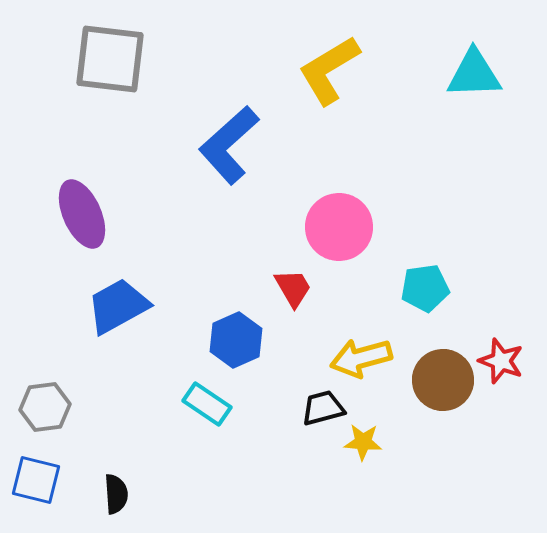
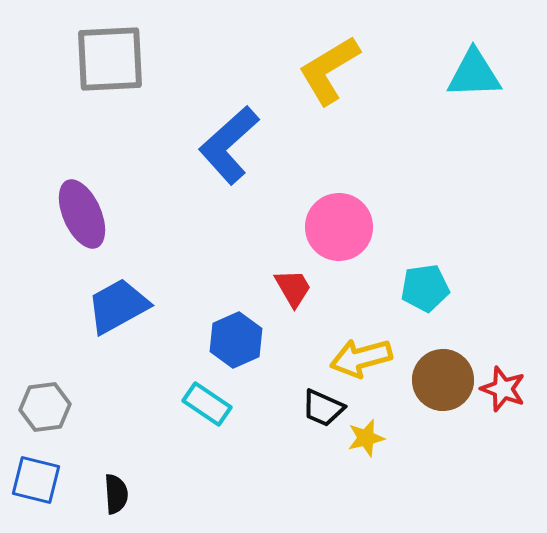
gray square: rotated 10 degrees counterclockwise
red star: moved 2 px right, 28 px down
black trapezoid: rotated 141 degrees counterclockwise
yellow star: moved 3 px right, 4 px up; rotated 18 degrees counterclockwise
